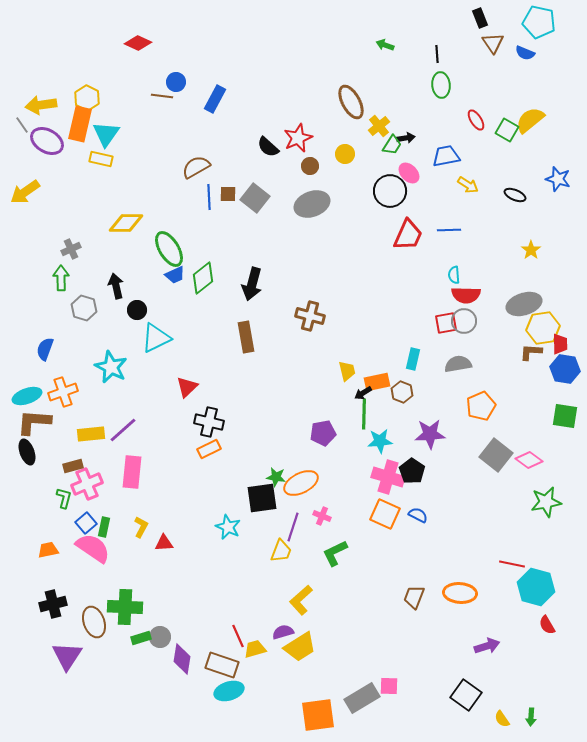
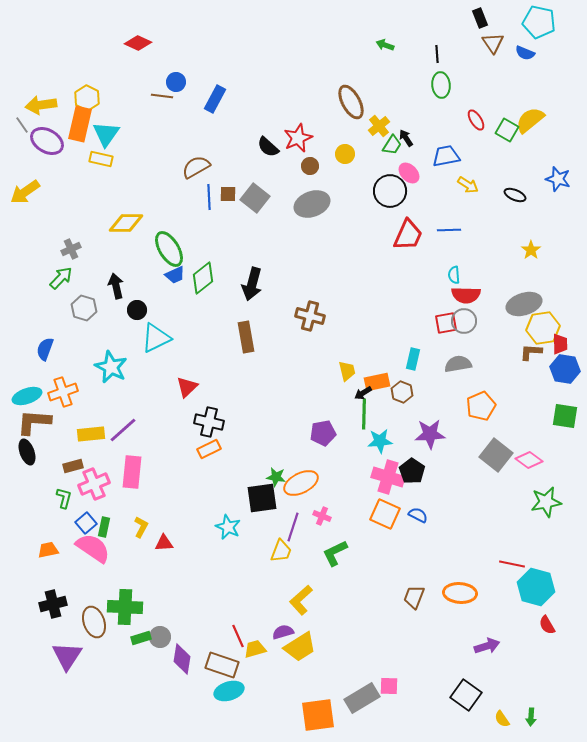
black arrow at (406, 138): rotated 114 degrees counterclockwise
green arrow at (61, 278): rotated 45 degrees clockwise
pink cross at (87, 484): moved 7 px right
